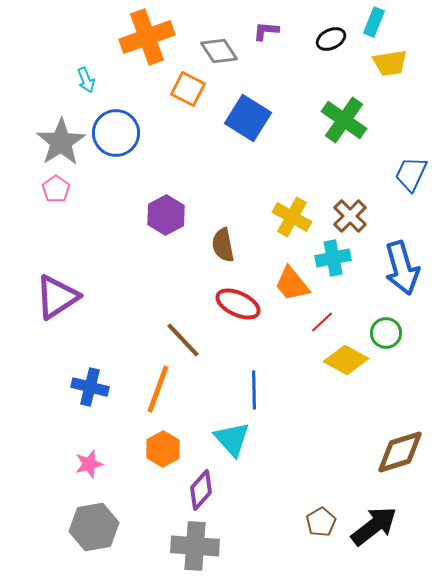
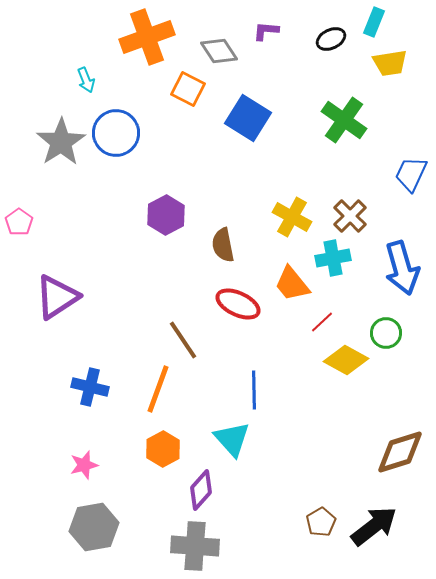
pink pentagon: moved 37 px left, 33 px down
brown line: rotated 9 degrees clockwise
pink star: moved 5 px left, 1 px down
